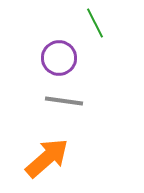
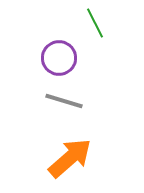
gray line: rotated 9 degrees clockwise
orange arrow: moved 23 px right
